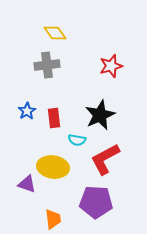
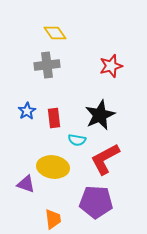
purple triangle: moved 1 px left
